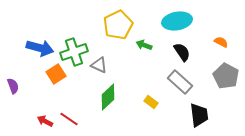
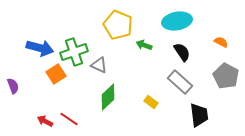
yellow pentagon: rotated 24 degrees counterclockwise
